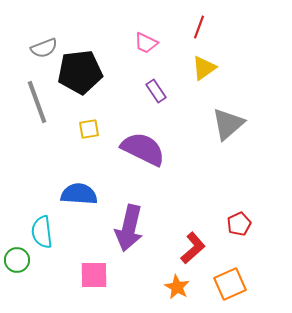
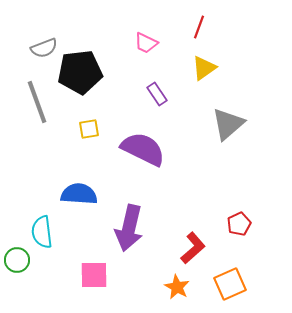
purple rectangle: moved 1 px right, 3 px down
